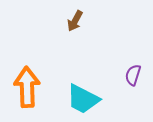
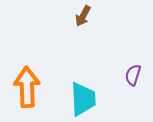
brown arrow: moved 8 px right, 5 px up
cyan trapezoid: rotated 120 degrees counterclockwise
